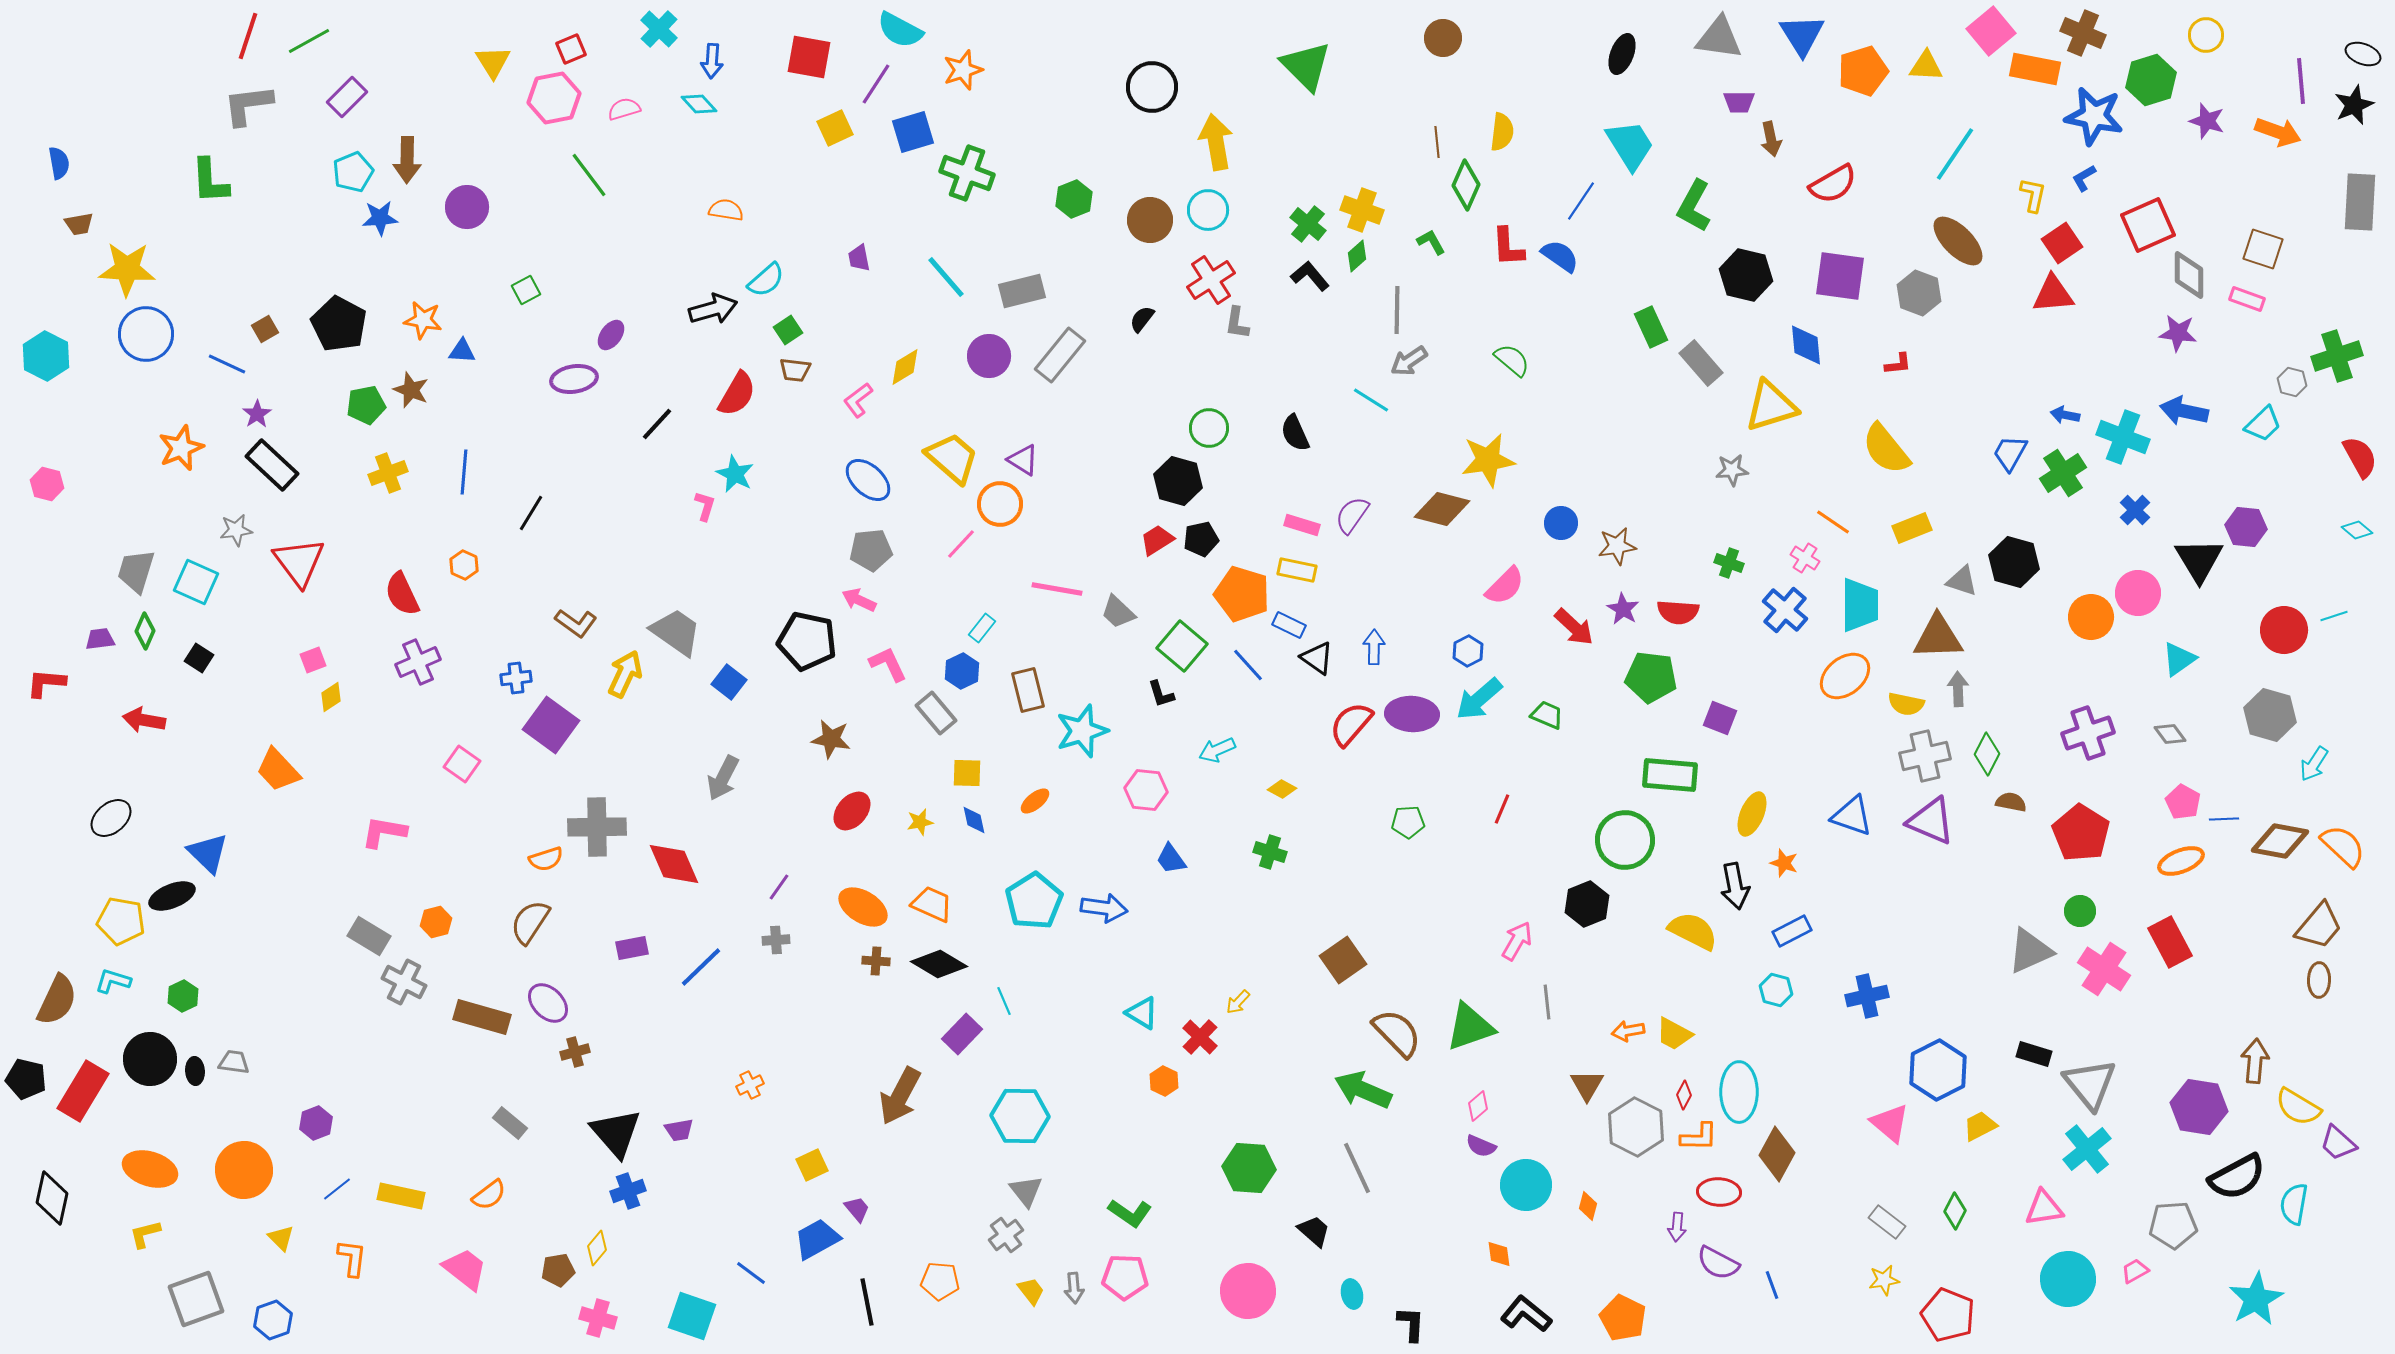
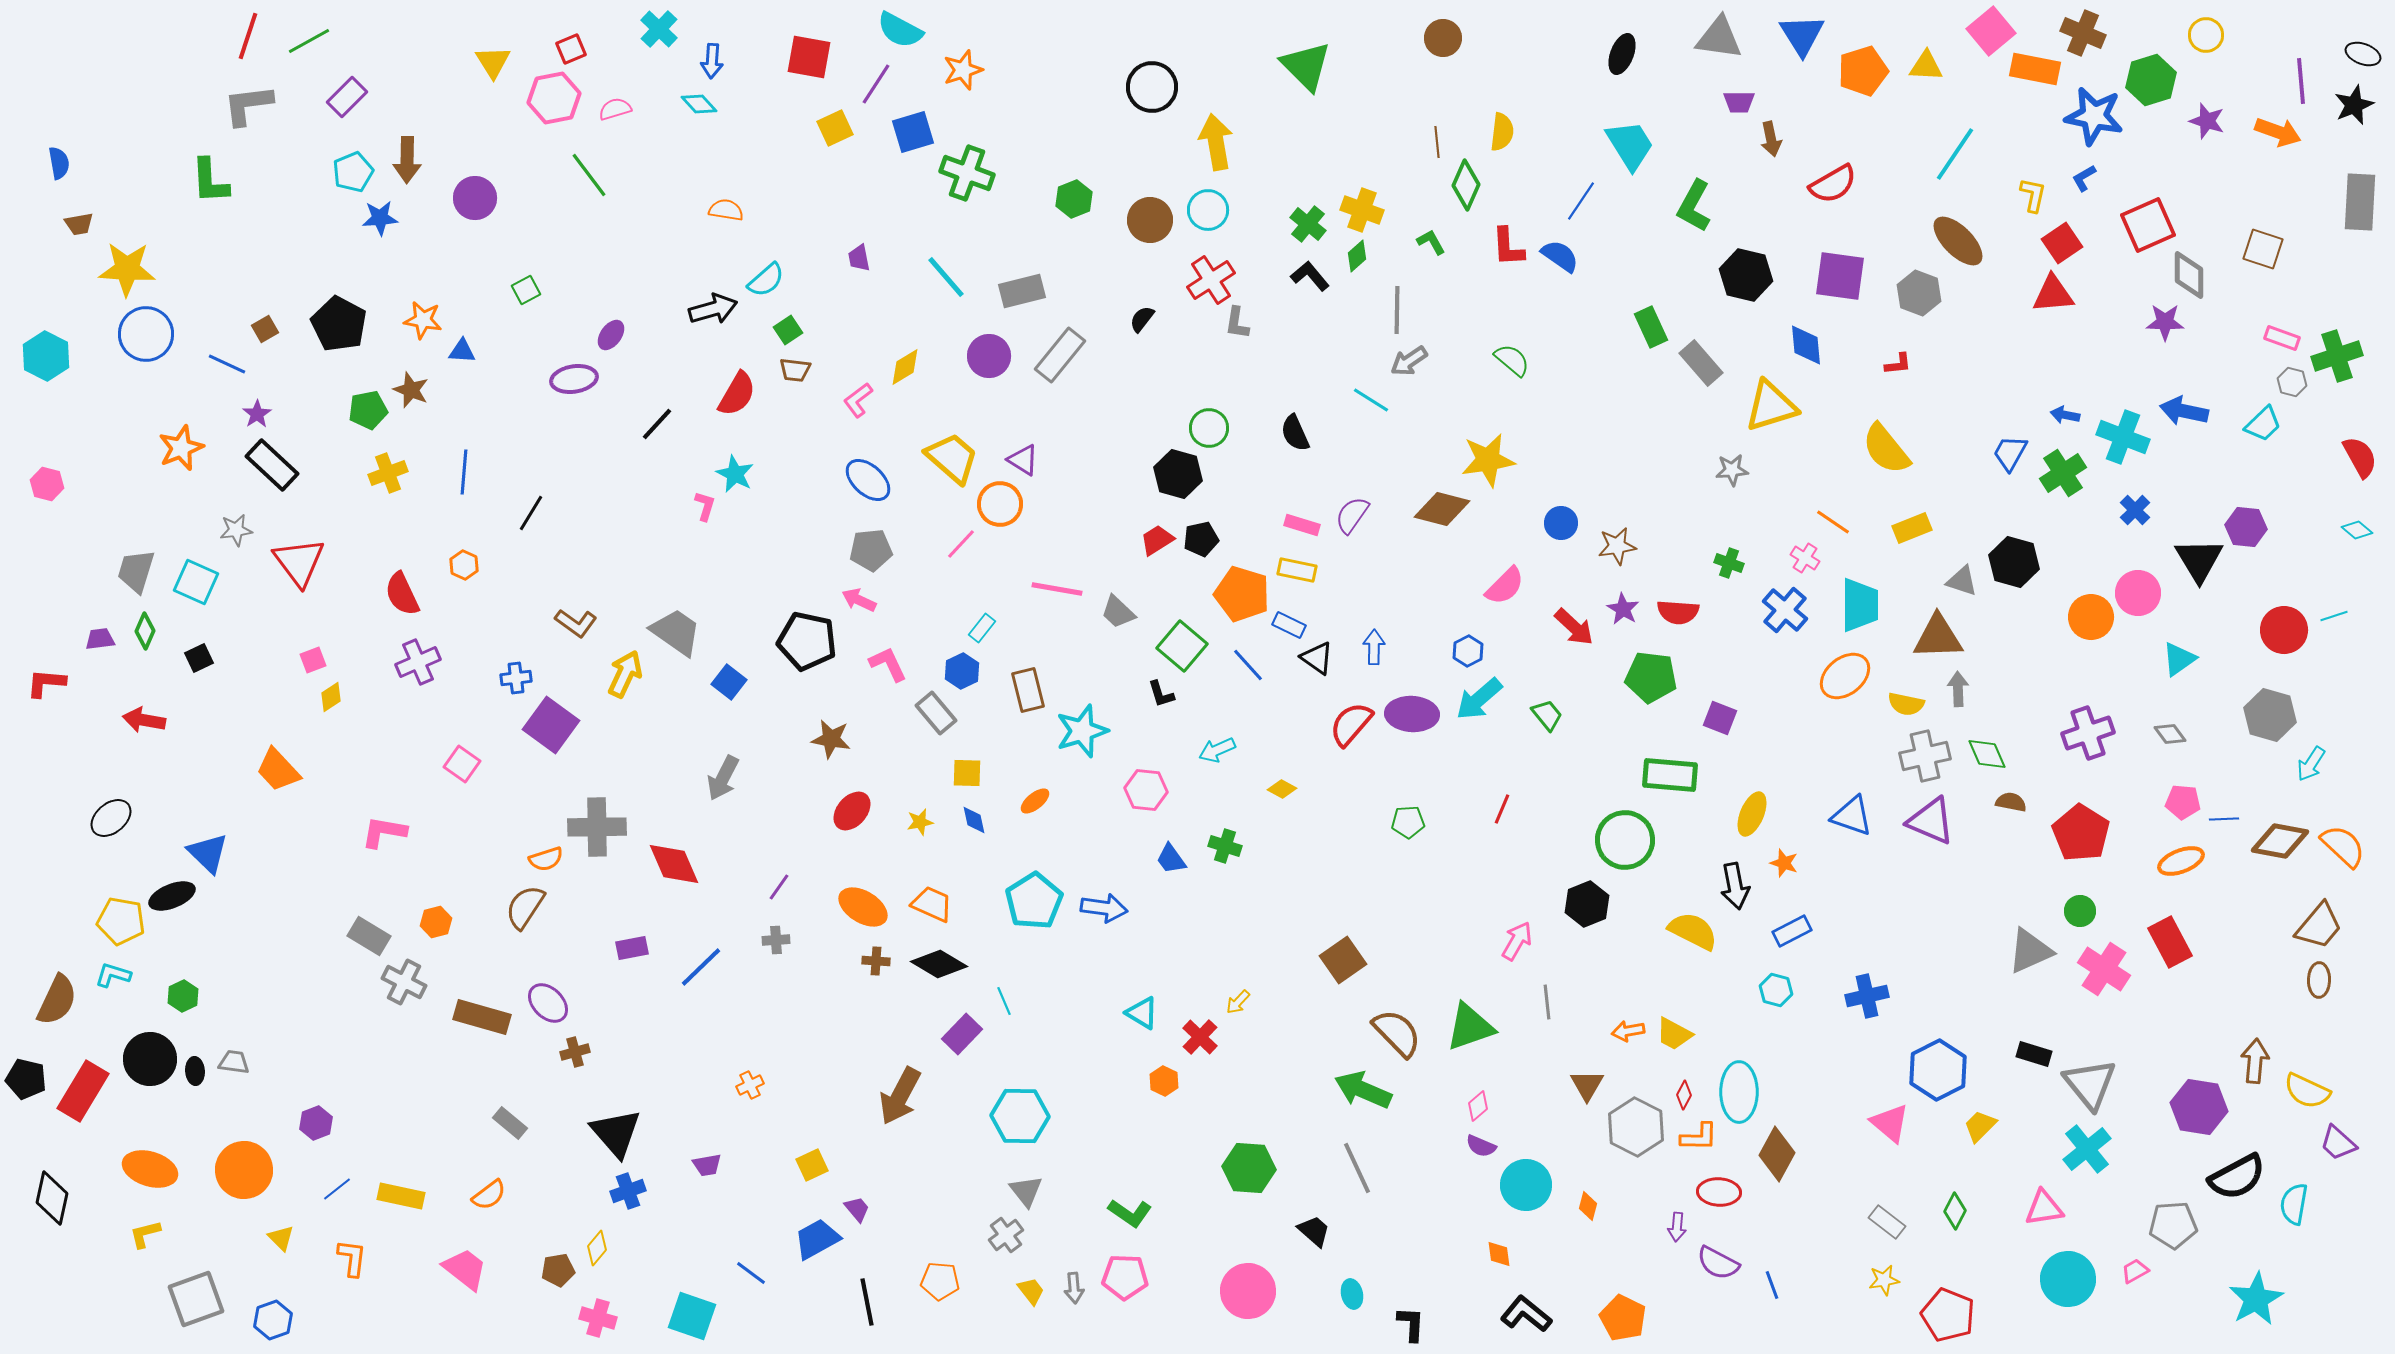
pink semicircle at (624, 109): moved 9 px left
purple circle at (467, 207): moved 8 px right, 9 px up
pink rectangle at (2247, 299): moved 35 px right, 39 px down
purple star at (2178, 333): moved 13 px left, 11 px up; rotated 6 degrees counterclockwise
green pentagon at (366, 405): moved 2 px right, 5 px down
black hexagon at (1178, 481): moved 7 px up
black square at (199, 658): rotated 32 degrees clockwise
green trapezoid at (1547, 715): rotated 28 degrees clockwise
green diamond at (1987, 754): rotated 51 degrees counterclockwise
cyan arrow at (2314, 764): moved 3 px left
pink pentagon at (2183, 802): rotated 24 degrees counterclockwise
green cross at (1270, 852): moved 45 px left, 6 px up
brown semicircle at (530, 922): moved 5 px left, 15 px up
cyan L-shape at (113, 981): moved 6 px up
yellow semicircle at (2298, 1107): moved 9 px right, 16 px up; rotated 6 degrees counterclockwise
yellow trapezoid at (1980, 1126): rotated 18 degrees counterclockwise
purple trapezoid at (679, 1130): moved 28 px right, 35 px down
